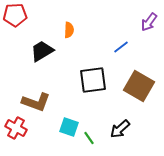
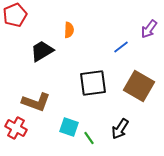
red pentagon: rotated 20 degrees counterclockwise
purple arrow: moved 7 px down
black square: moved 3 px down
black arrow: rotated 15 degrees counterclockwise
